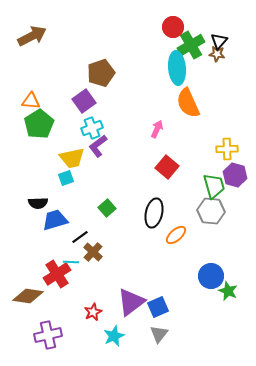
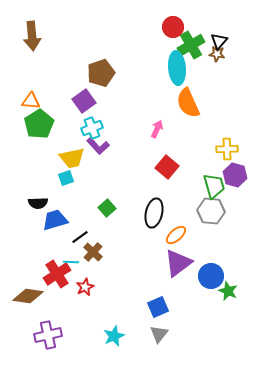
brown arrow: rotated 112 degrees clockwise
purple L-shape: rotated 95 degrees counterclockwise
purple triangle: moved 47 px right, 39 px up
red star: moved 8 px left, 25 px up
